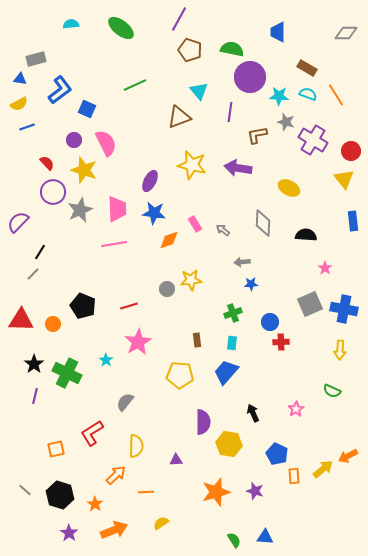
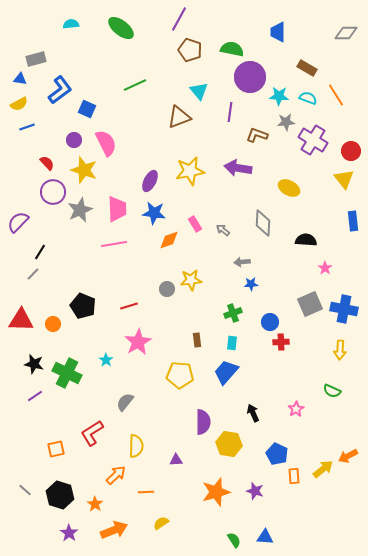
cyan semicircle at (308, 94): moved 4 px down
gray star at (286, 122): rotated 24 degrees counterclockwise
brown L-shape at (257, 135): rotated 30 degrees clockwise
yellow star at (192, 165): moved 2 px left, 6 px down; rotated 24 degrees counterclockwise
black semicircle at (306, 235): moved 5 px down
black star at (34, 364): rotated 24 degrees counterclockwise
purple line at (35, 396): rotated 42 degrees clockwise
